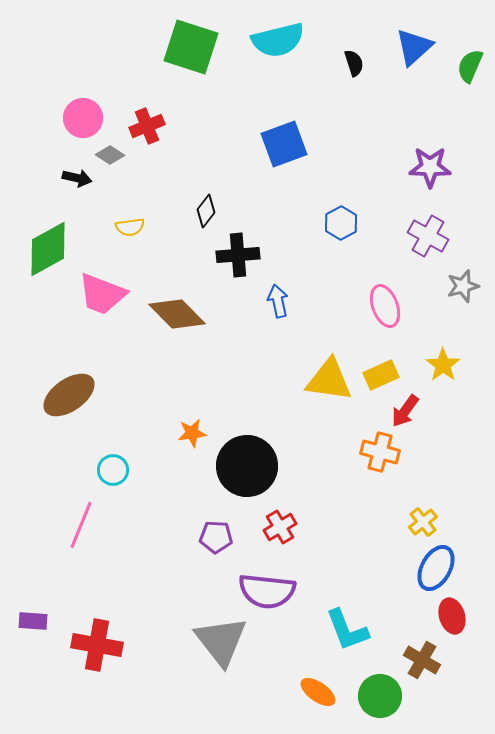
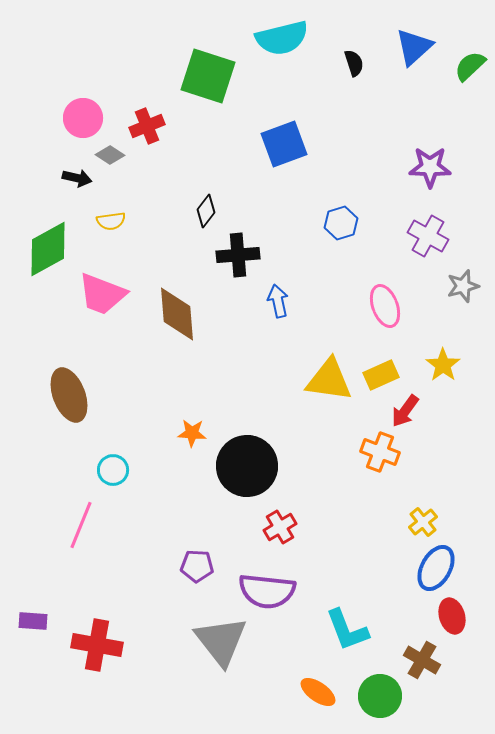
cyan semicircle at (278, 40): moved 4 px right, 2 px up
green square at (191, 47): moved 17 px right, 29 px down
green semicircle at (470, 66): rotated 24 degrees clockwise
blue hexagon at (341, 223): rotated 12 degrees clockwise
yellow semicircle at (130, 227): moved 19 px left, 6 px up
brown diamond at (177, 314): rotated 40 degrees clockwise
brown ellipse at (69, 395): rotated 76 degrees counterclockwise
orange star at (192, 433): rotated 12 degrees clockwise
orange cross at (380, 452): rotated 6 degrees clockwise
purple pentagon at (216, 537): moved 19 px left, 29 px down
